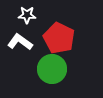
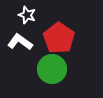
white star: rotated 18 degrees clockwise
red pentagon: rotated 8 degrees clockwise
